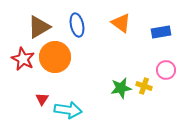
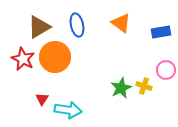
green star: rotated 15 degrees counterclockwise
